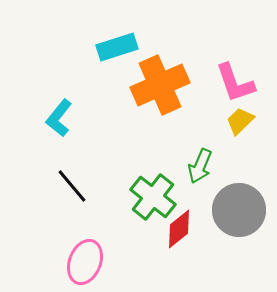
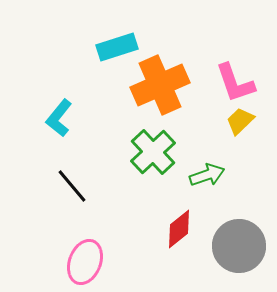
green arrow: moved 7 px right, 9 px down; rotated 132 degrees counterclockwise
green cross: moved 45 px up; rotated 9 degrees clockwise
gray circle: moved 36 px down
